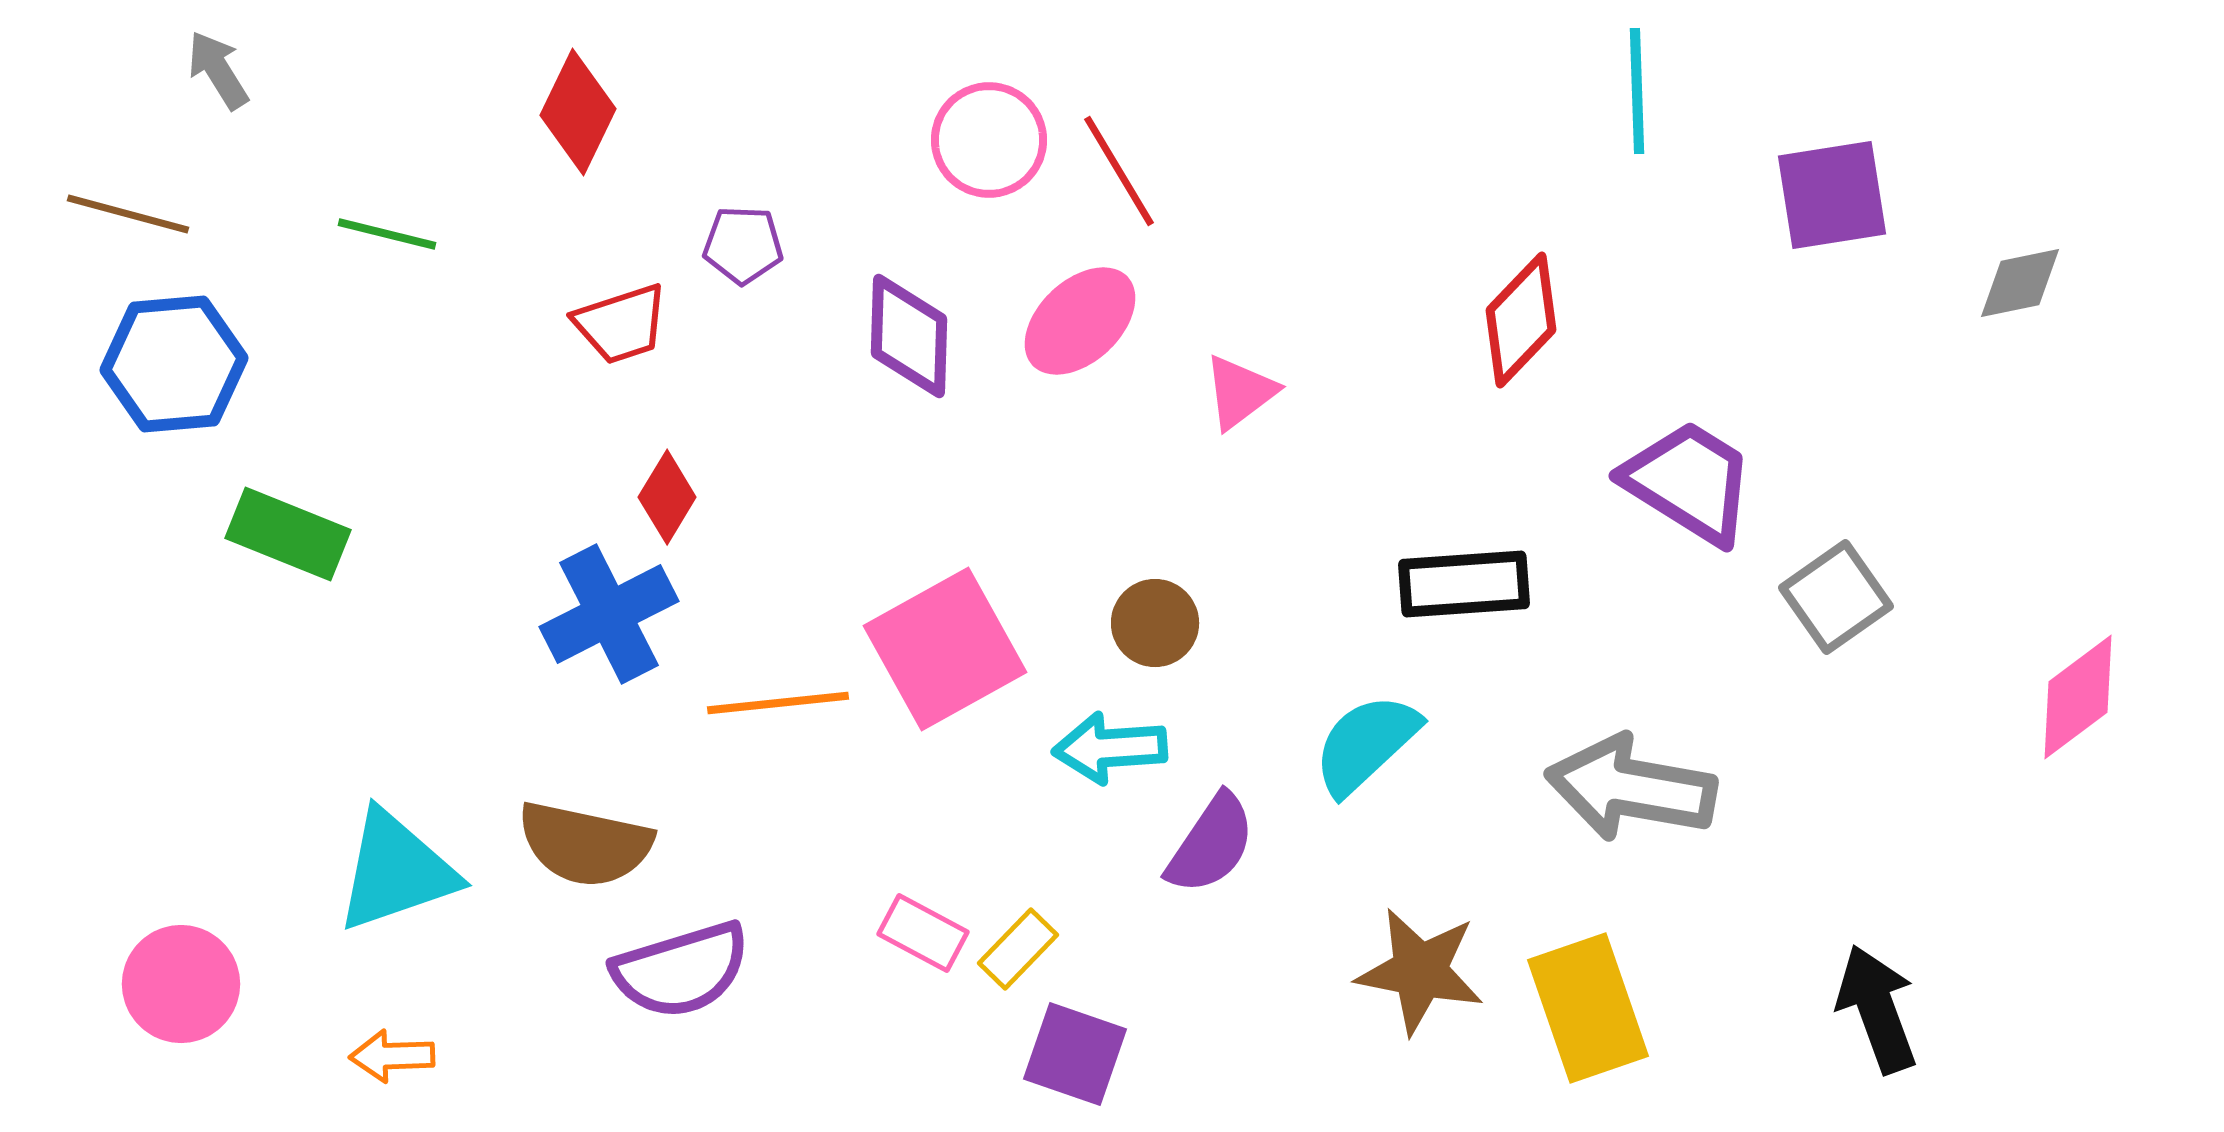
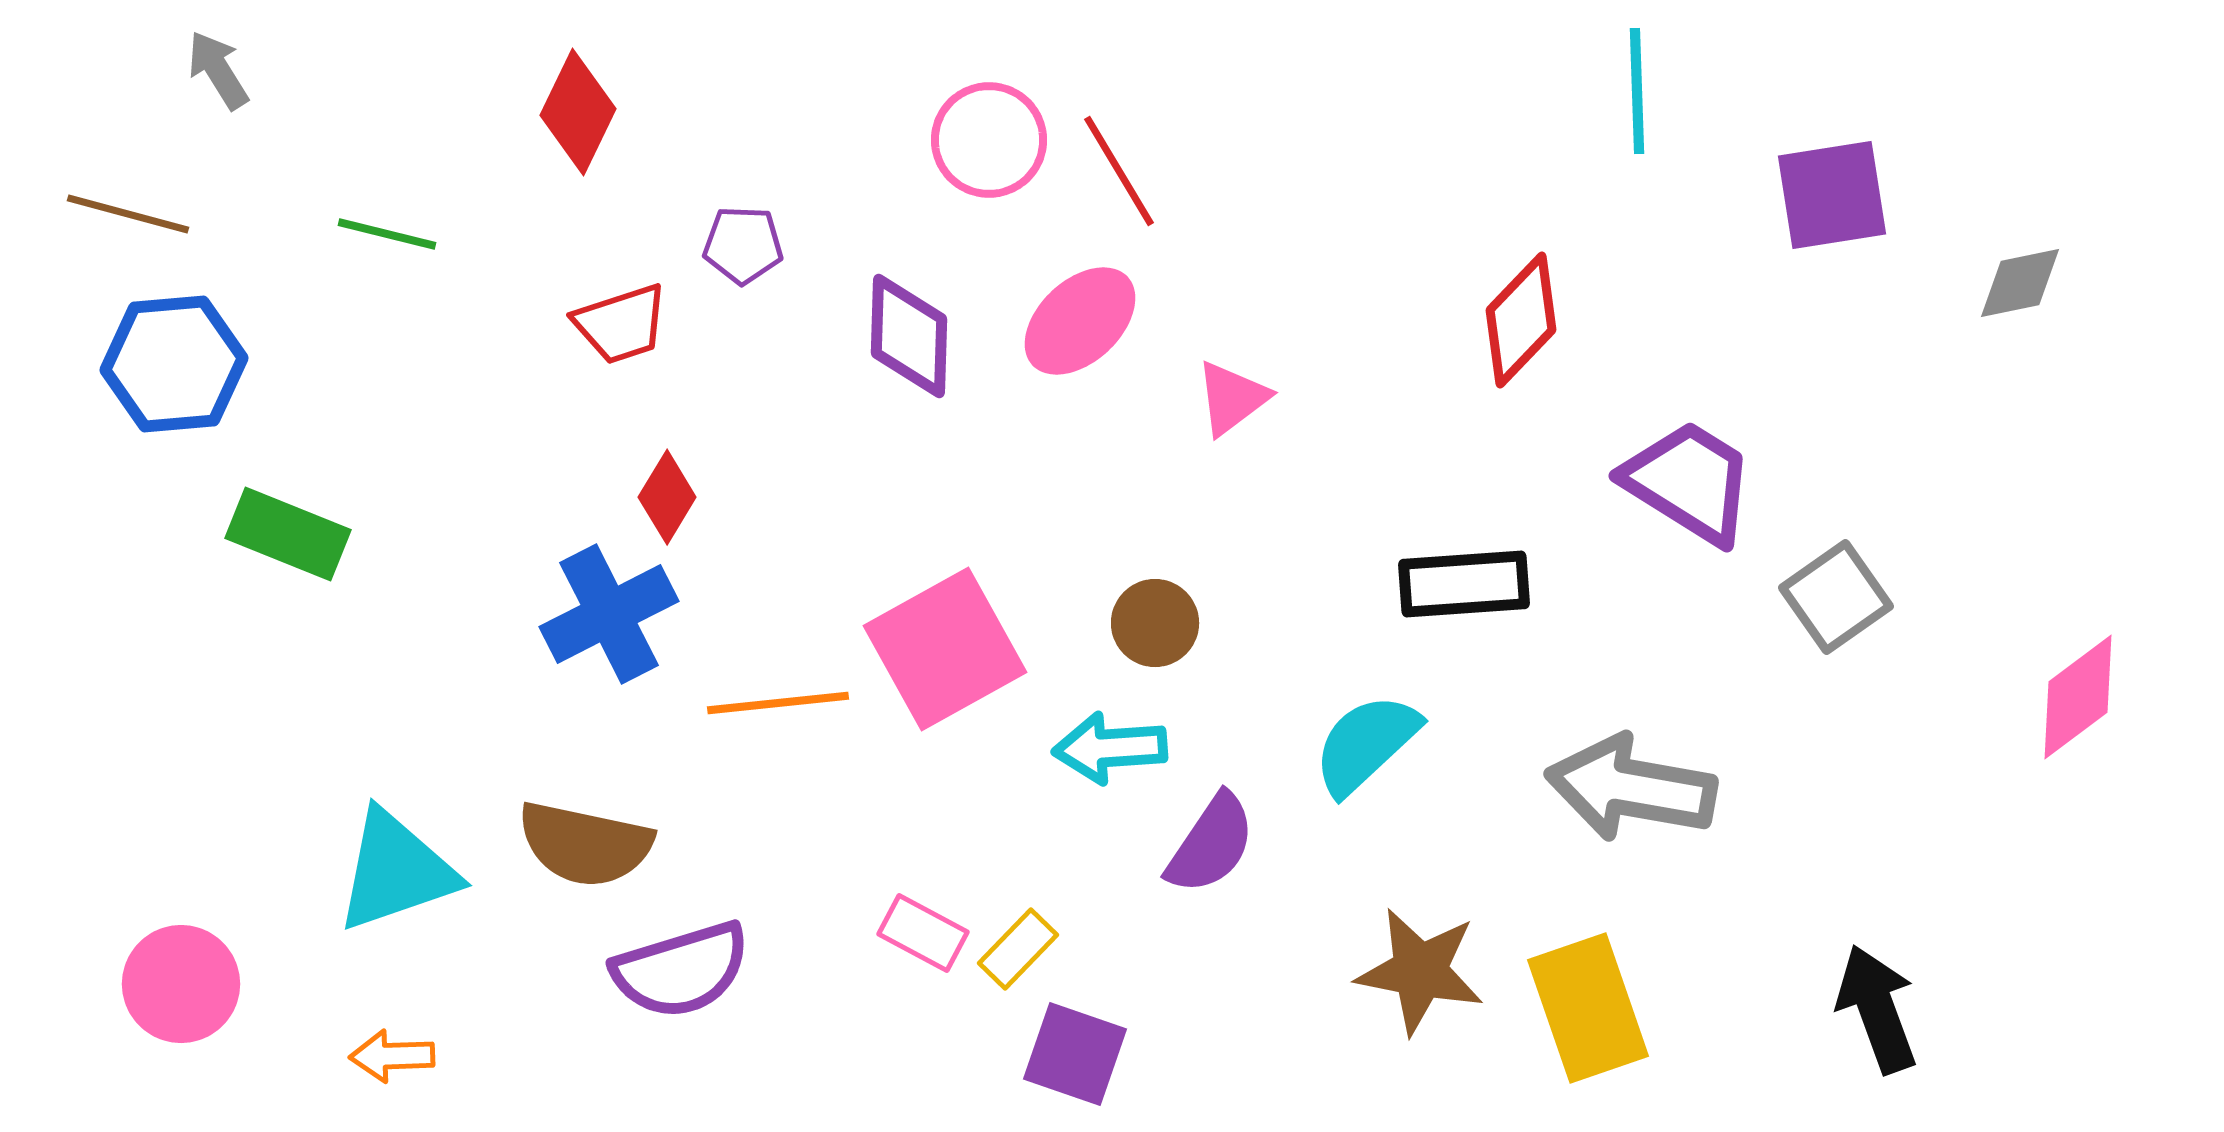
pink triangle at (1240, 392): moved 8 px left, 6 px down
